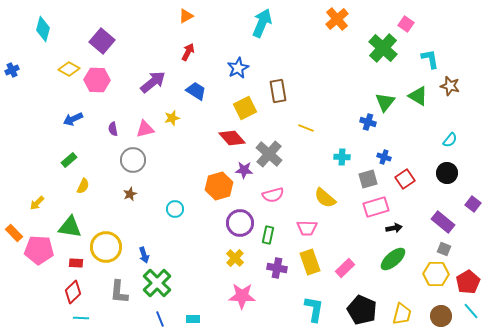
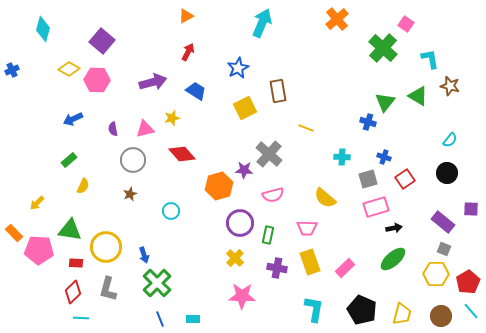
purple arrow at (153, 82): rotated 24 degrees clockwise
red diamond at (232, 138): moved 50 px left, 16 px down
purple square at (473, 204): moved 2 px left, 5 px down; rotated 35 degrees counterclockwise
cyan circle at (175, 209): moved 4 px left, 2 px down
green triangle at (70, 227): moved 3 px down
gray L-shape at (119, 292): moved 11 px left, 3 px up; rotated 10 degrees clockwise
